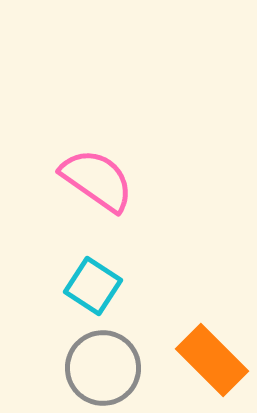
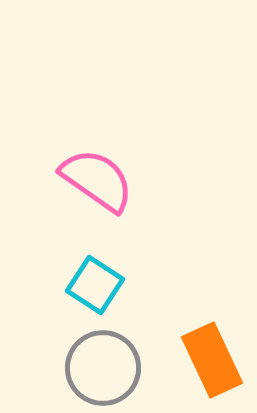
cyan square: moved 2 px right, 1 px up
orange rectangle: rotated 20 degrees clockwise
